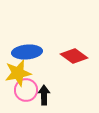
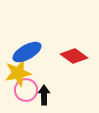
blue ellipse: rotated 24 degrees counterclockwise
